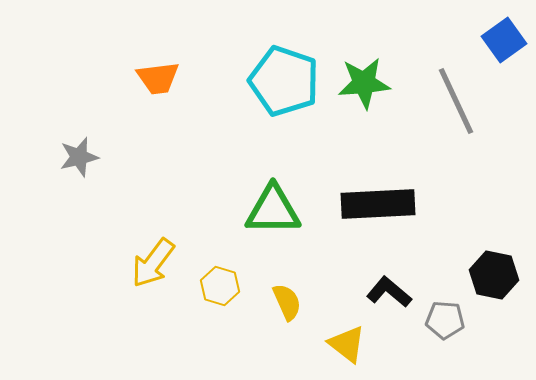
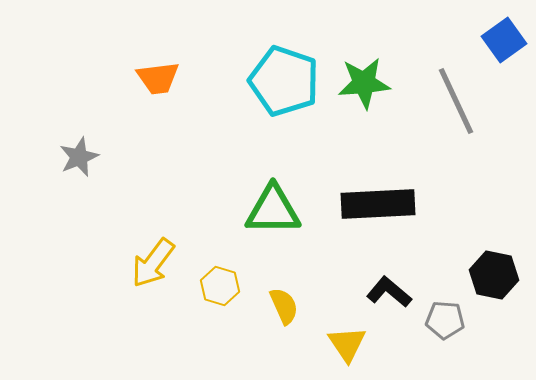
gray star: rotated 9 degrees counterclockwise
yellow semicircle: moved 3 px left, 4 px down
yellow triangle: rotated 18 degrees clockwise
